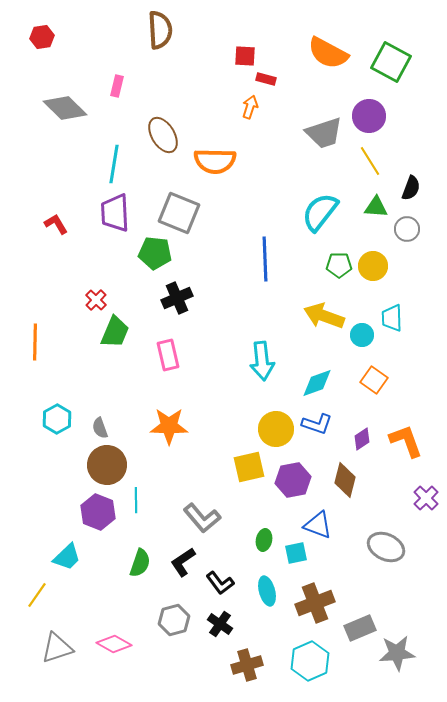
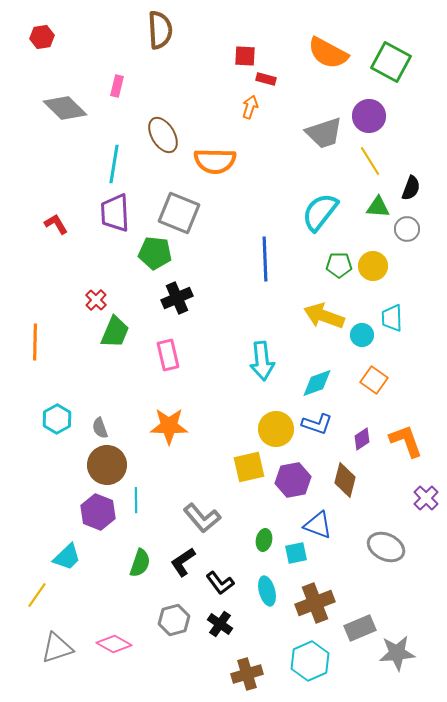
green triangle at (376, 207): moved 2 px right
brown cross at (247, 665): moved 9 px down
